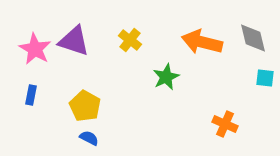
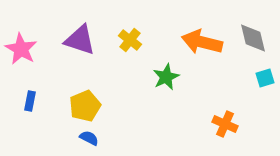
purple triangle: moved 6 px right, 1 px up
pink star: moved 14 px left
cyan square: rotated 24 degrees counterclockwise
blue rectangle: moved 1 px left, 6 px down
yellow pentagon: rotated 20 degrees clockwise
